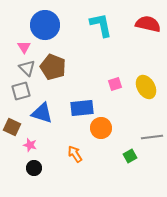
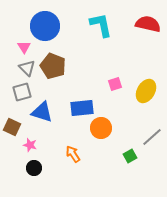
blue circle: moved 1 px down
brown pentagon: moved 1 px up
yellow ellipse: moved 4 px down; rotated 60 degrees clockwise
gray square: moved 1 px right, 1 px down
blue triangle: moved 1 px up
gray line: rotated 35 degrees counterclockwise
orange arrow: moved 2 px left
